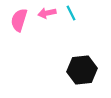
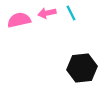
pink semicircle: rotated 60 degrees clockwise
black hexagon: moved 2 px up
